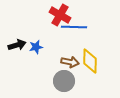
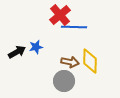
red cross: rotated 20 degrees clockwise
black arrow: moved 7 px down; rotated 12 degrees counterclockwise
